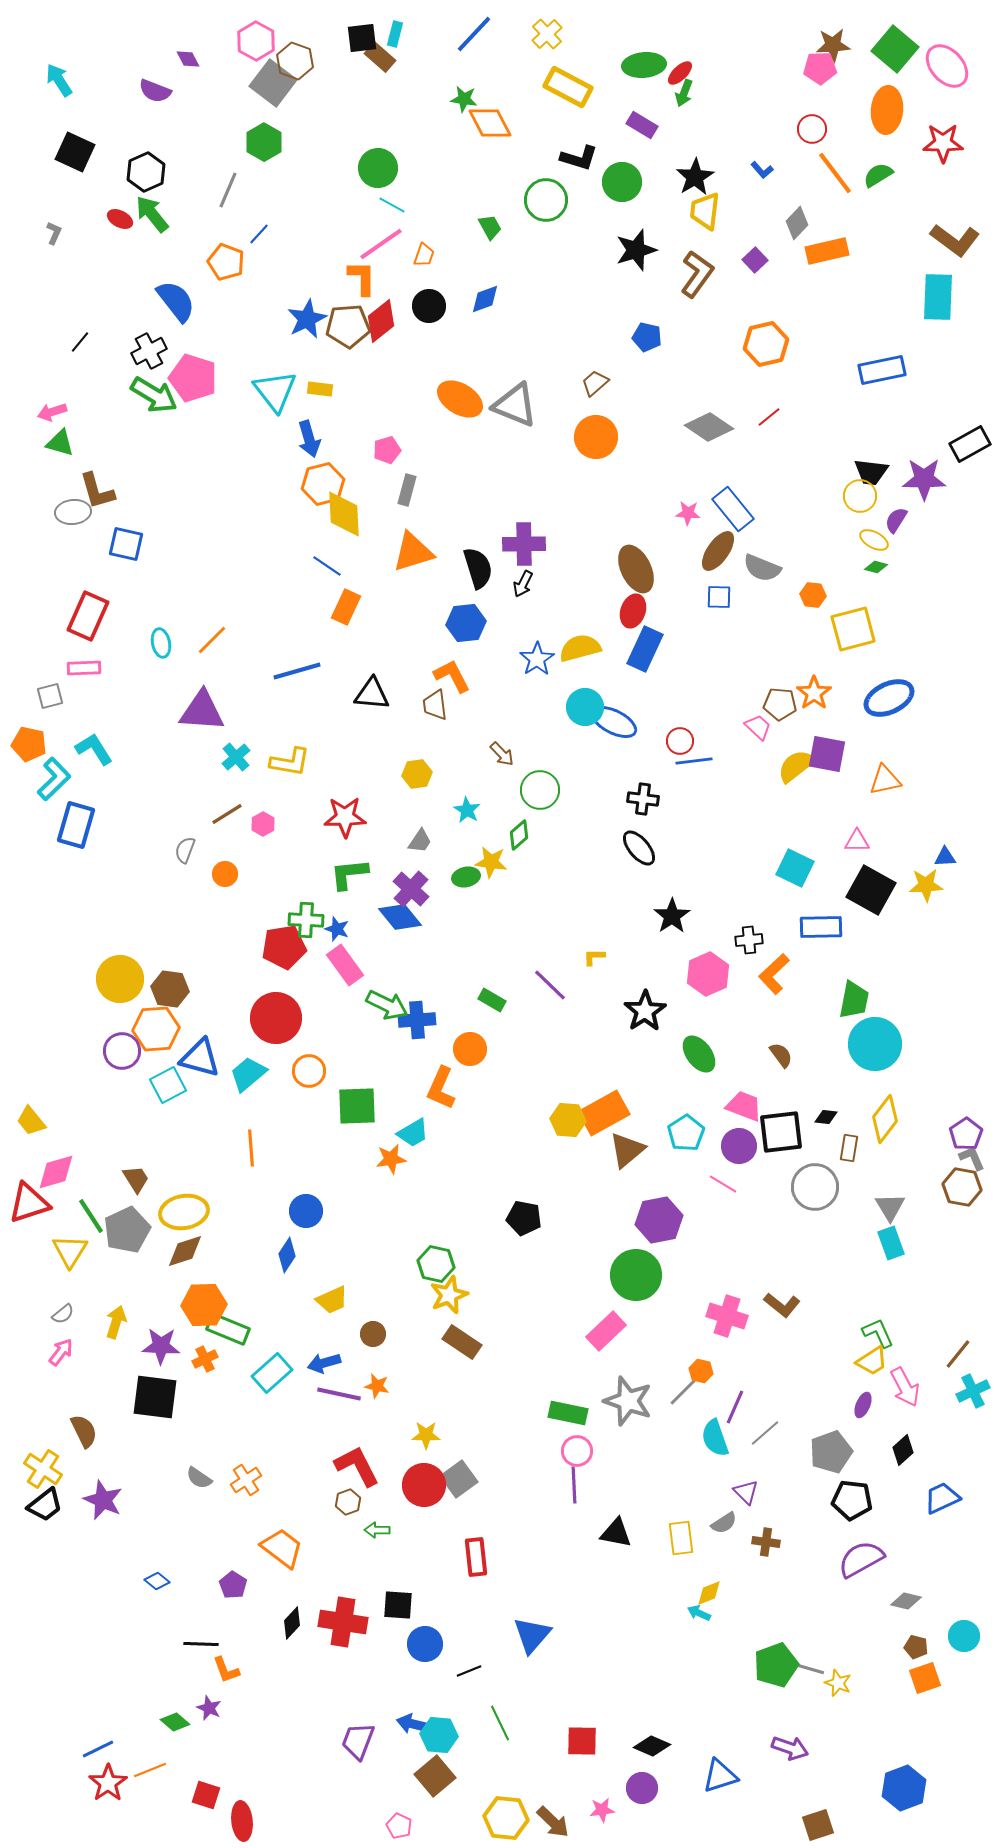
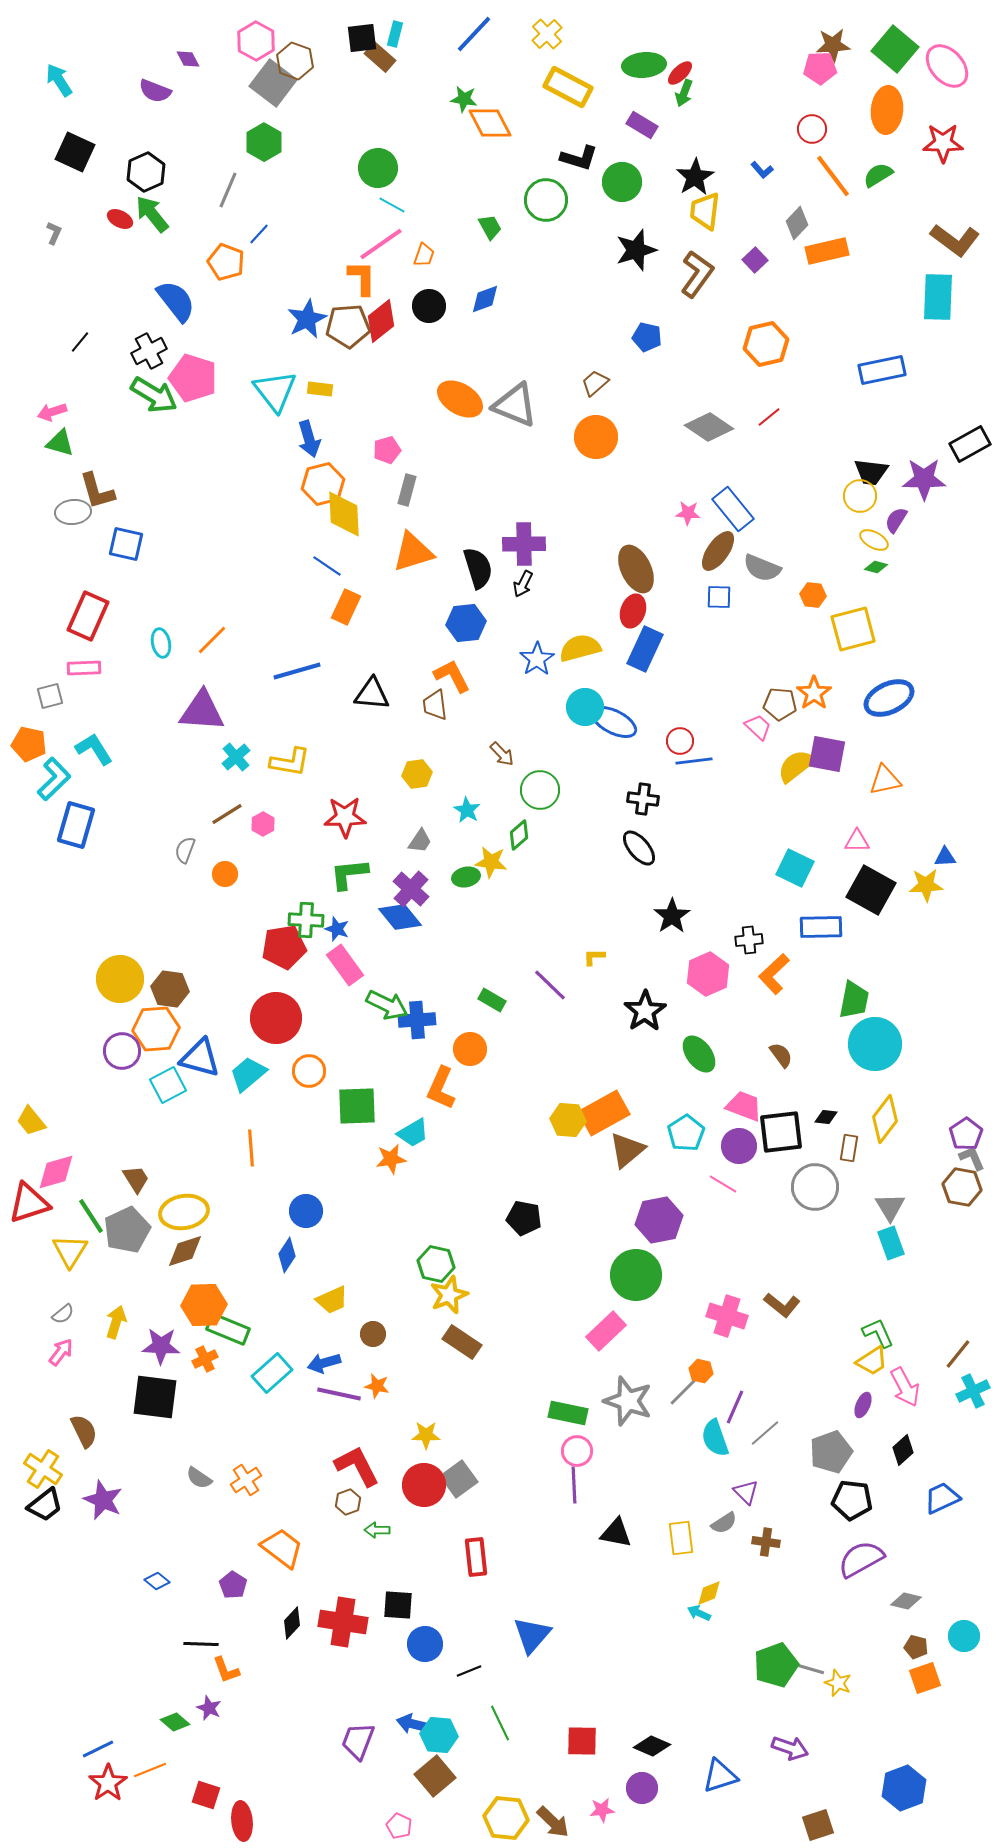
orange line at (835, 173): moved 2 px left, 3 px down
